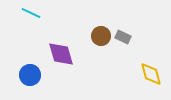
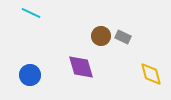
purple diamond: moved 20 px right, 13 px down
